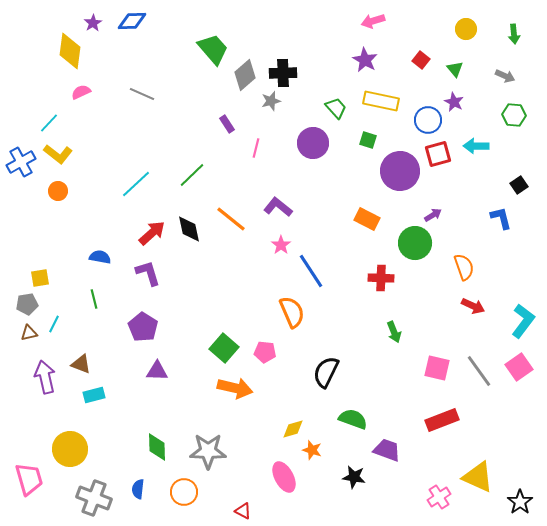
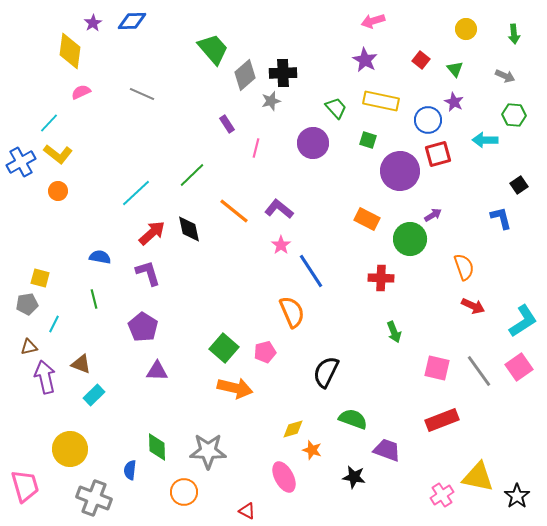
cyan arrow at (476, 146): moved 9 px right, 6 px up
cyan line at (136, 184): moved 9 px down
purple L-shape at (278, 207): moved 1 px right, 2 px down
orange line at (231, 219): moved 3 px right, 8 px up
green circle at (415, 243): moved 5 px left, 4 px up
yellow square at (40, 278): rotated 24 degrees clockwise
cyan L-shape at (523, 321): rotated 20 degrees clockwise
brown triangle at (29, 333): moved 14 px down
pink pentagon at (265, 352): rotated 20 degrees counterclockwise
cyan rectangle at (94, 395): rotated 30 degrees counterclockwise
yellow triangle at (478, 477): rotated 12 degrees counterclockwise
pink trapezoid at (29, 479): moved 4 px left, 7 px down
blue semicircle at (138, 489): moved 8 px left, 19 px up
pink cross at (439, 497): moved 3 px right, 2 px up
black star at (520, 502): moved 3 px left, 6 px up
red triangle at (243, 511): moved 4 px right
